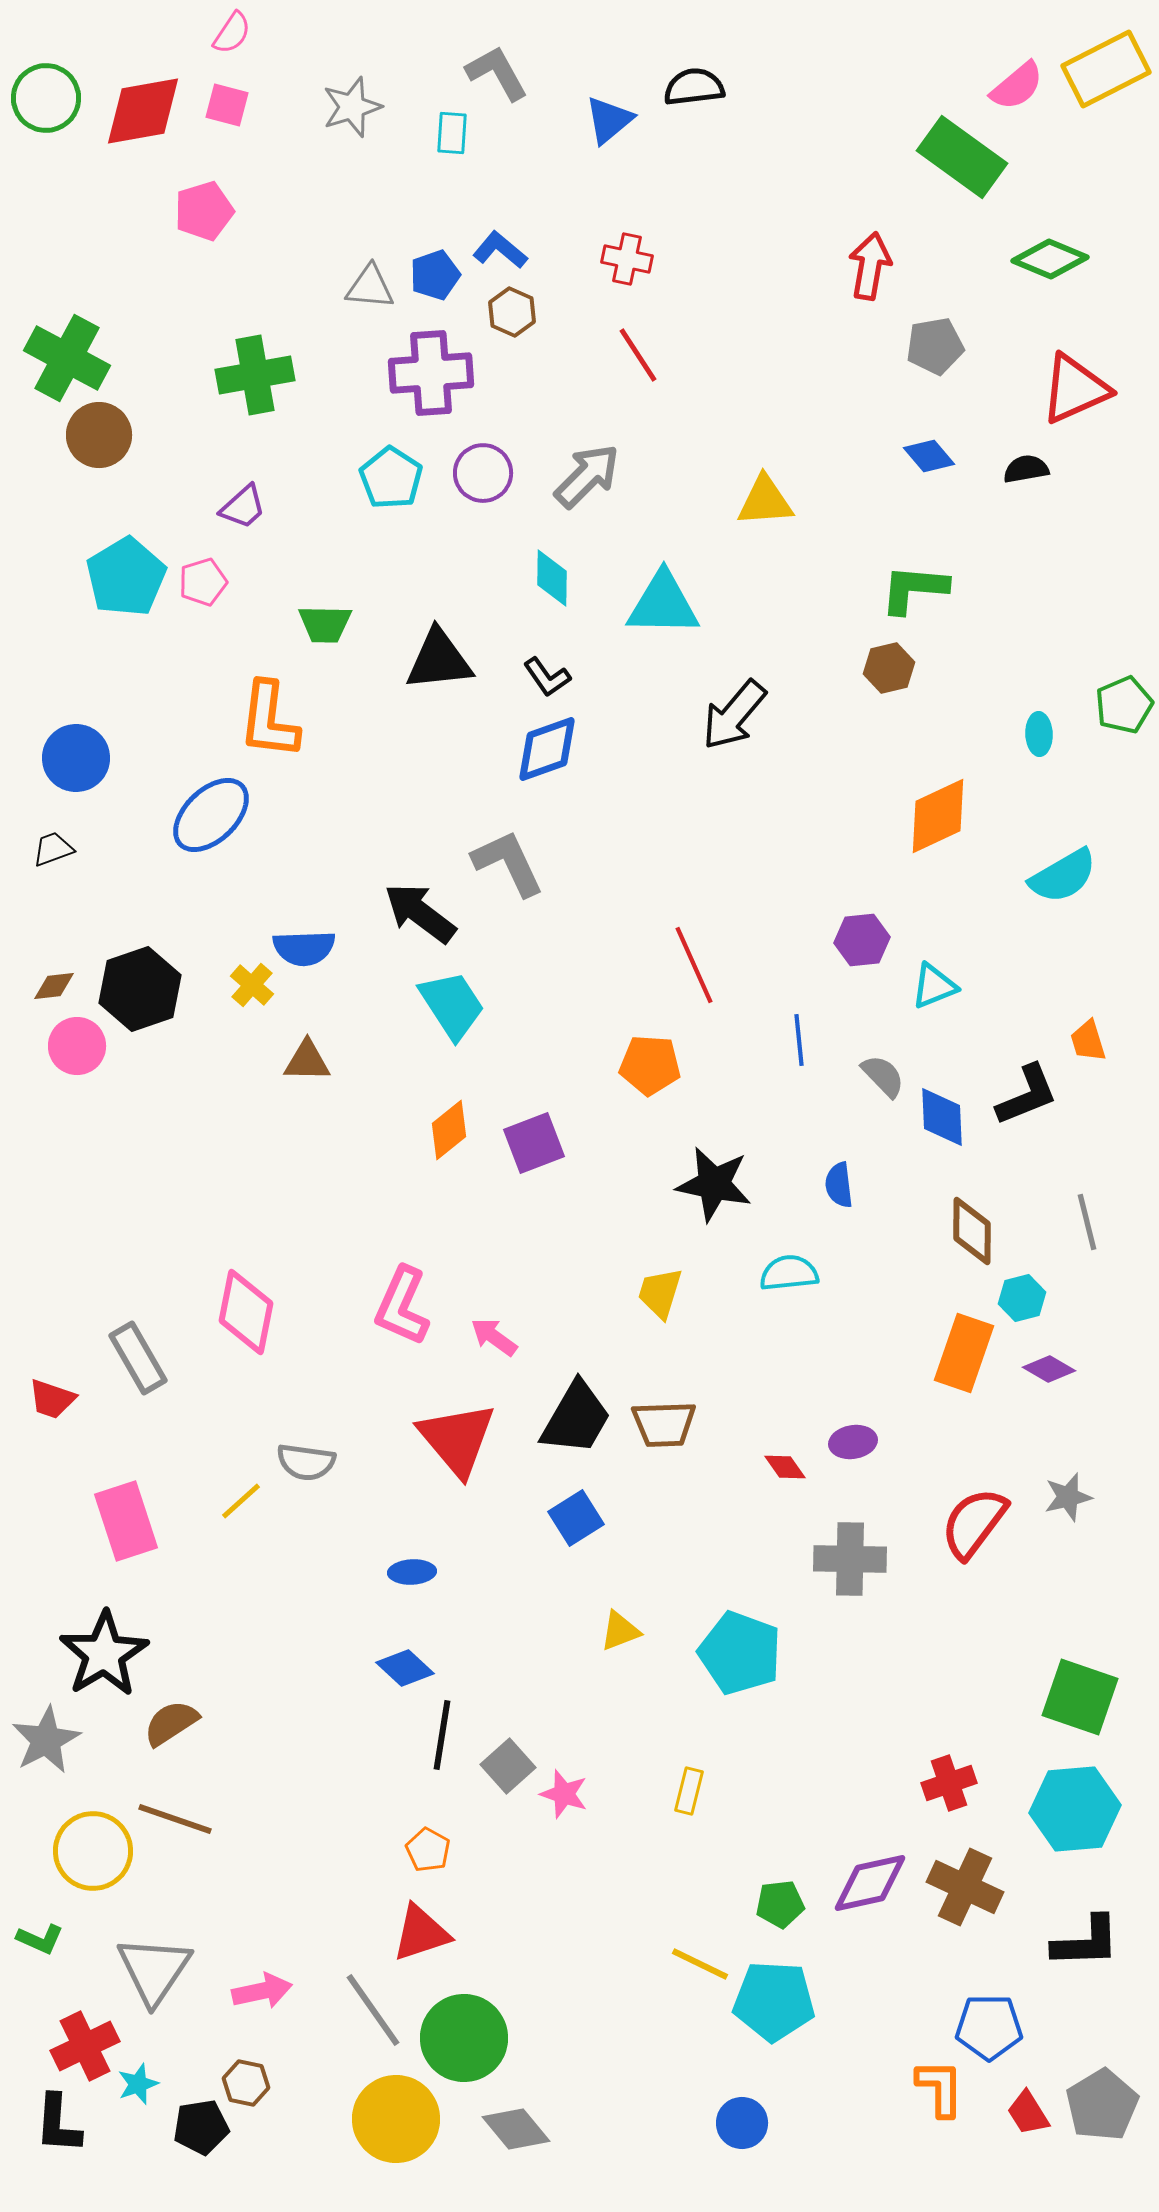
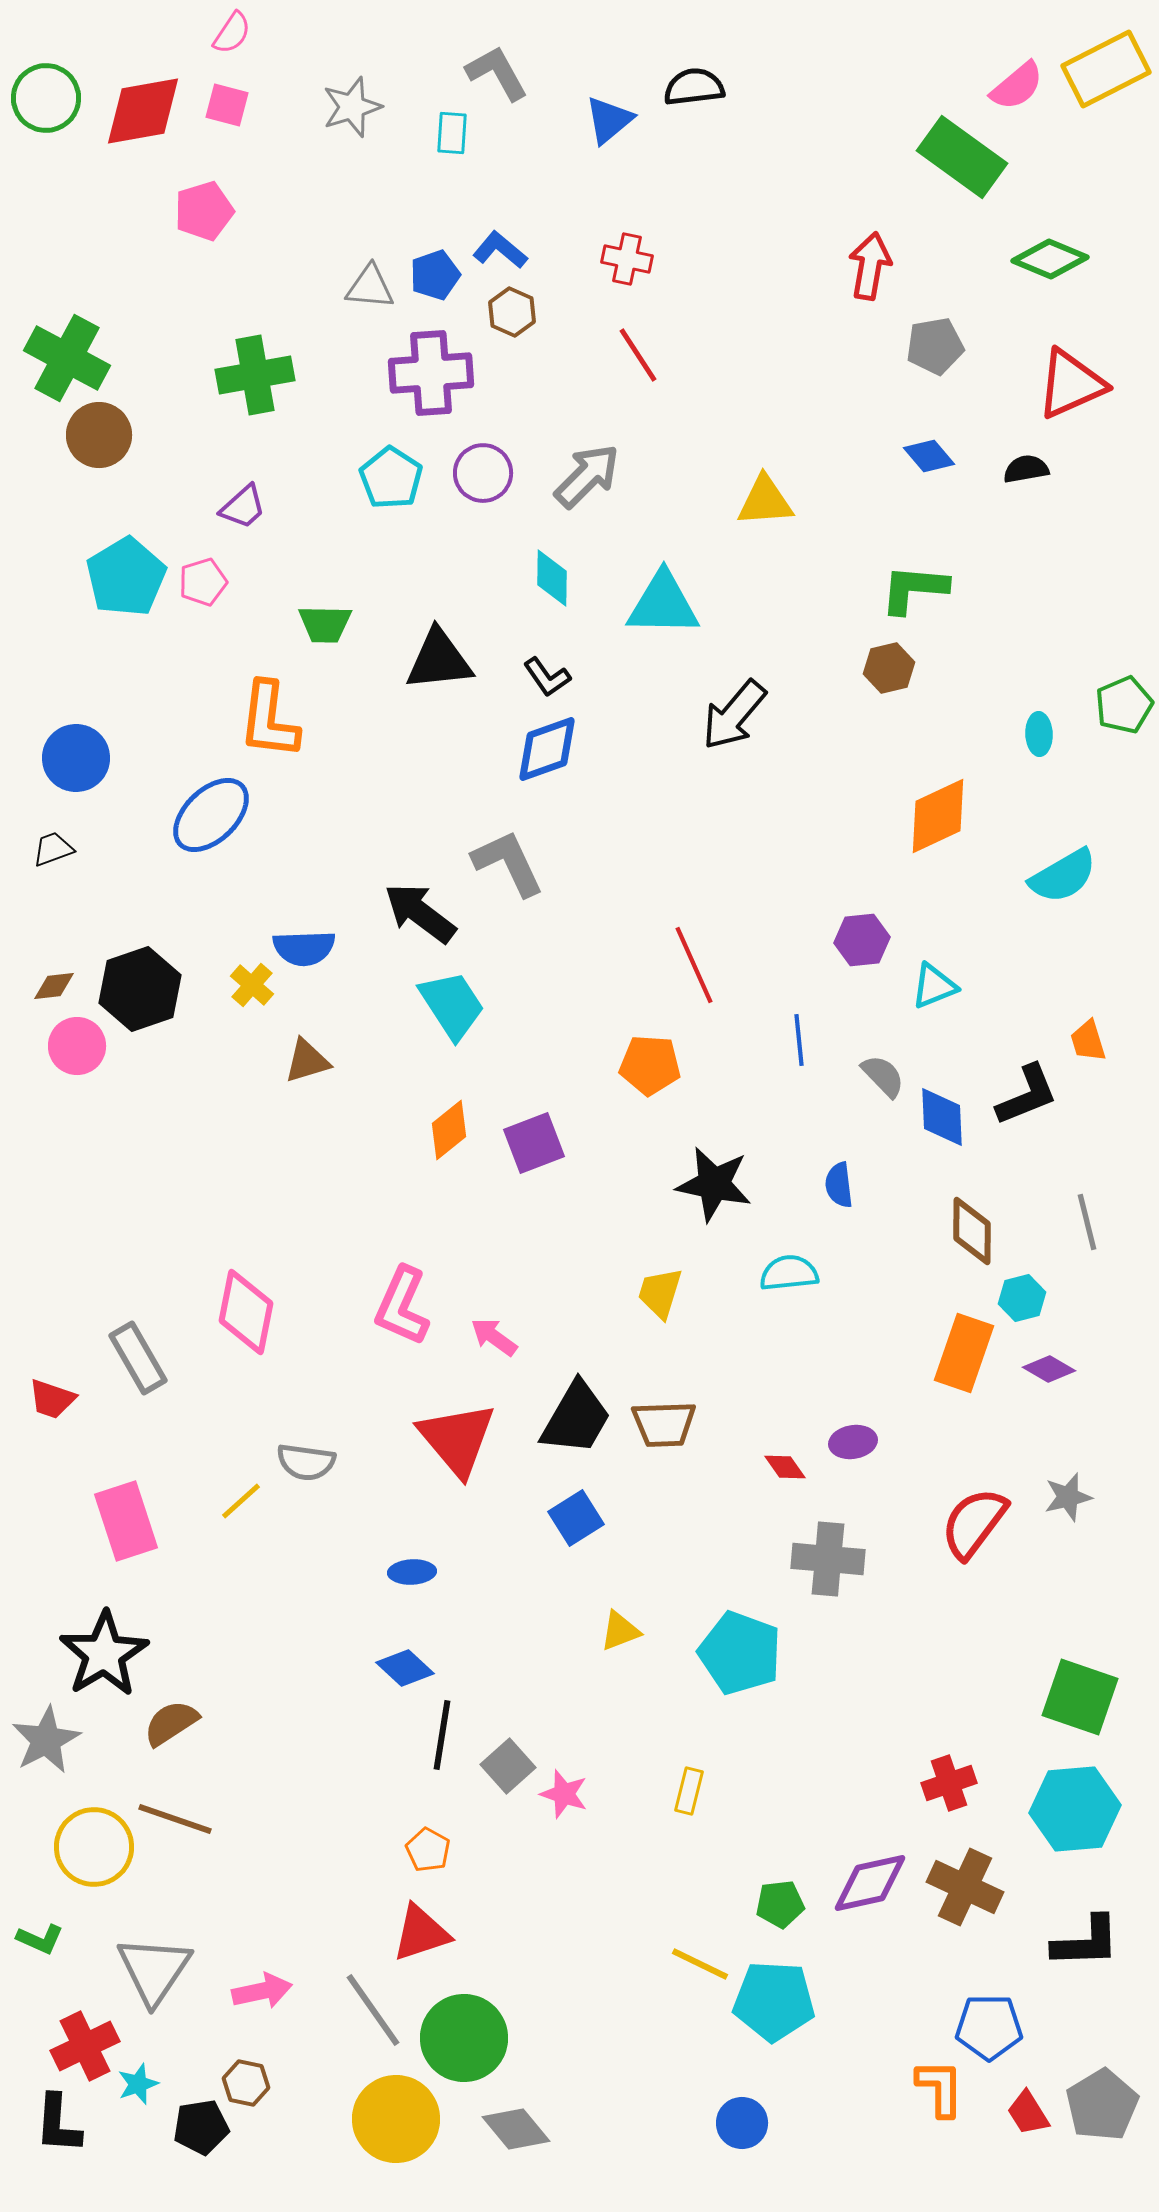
red triangle at (1075, 389): moved 4 px left, 5 px up
brown triangle at (307, 1061): rotated 18 degrees counterclockwise
gray cross at (850, 1559): moved 22 px left; rotated 4 degrees clockwise
yellow circle at (93, 1851): moved 1 px right, 4 px up
